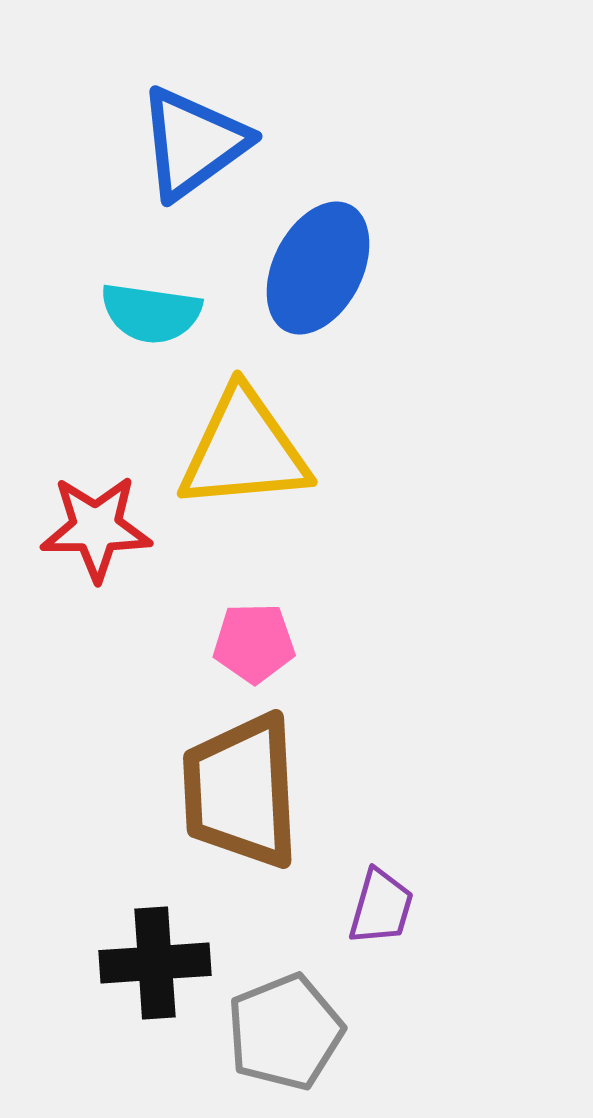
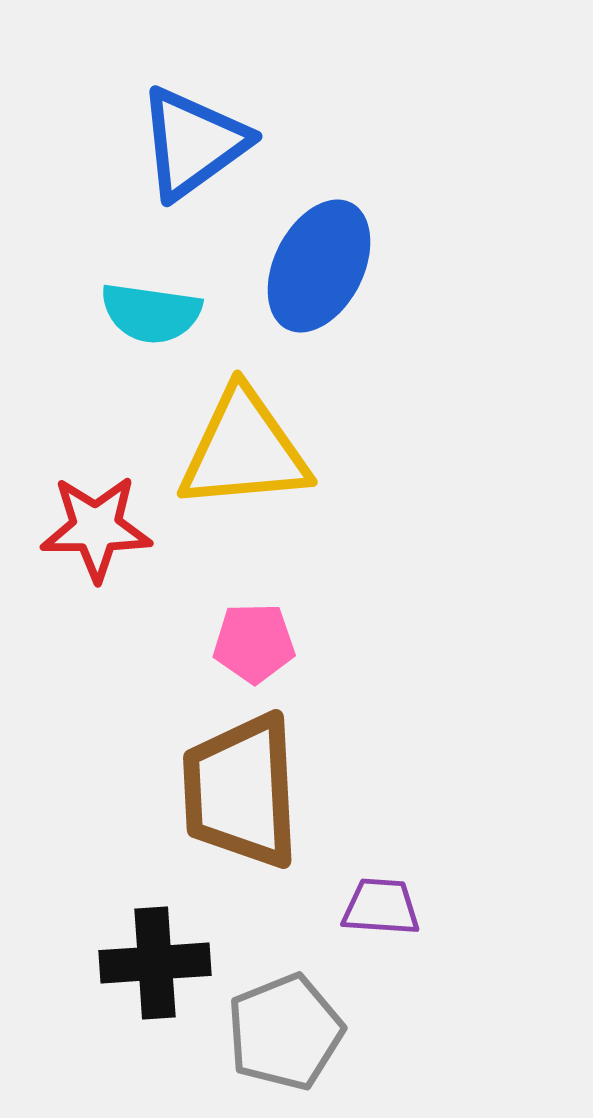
blue ellipse: moved 1 px right, 2 px up
purple trapezoid: rotated 102 degrees counterclockwise
